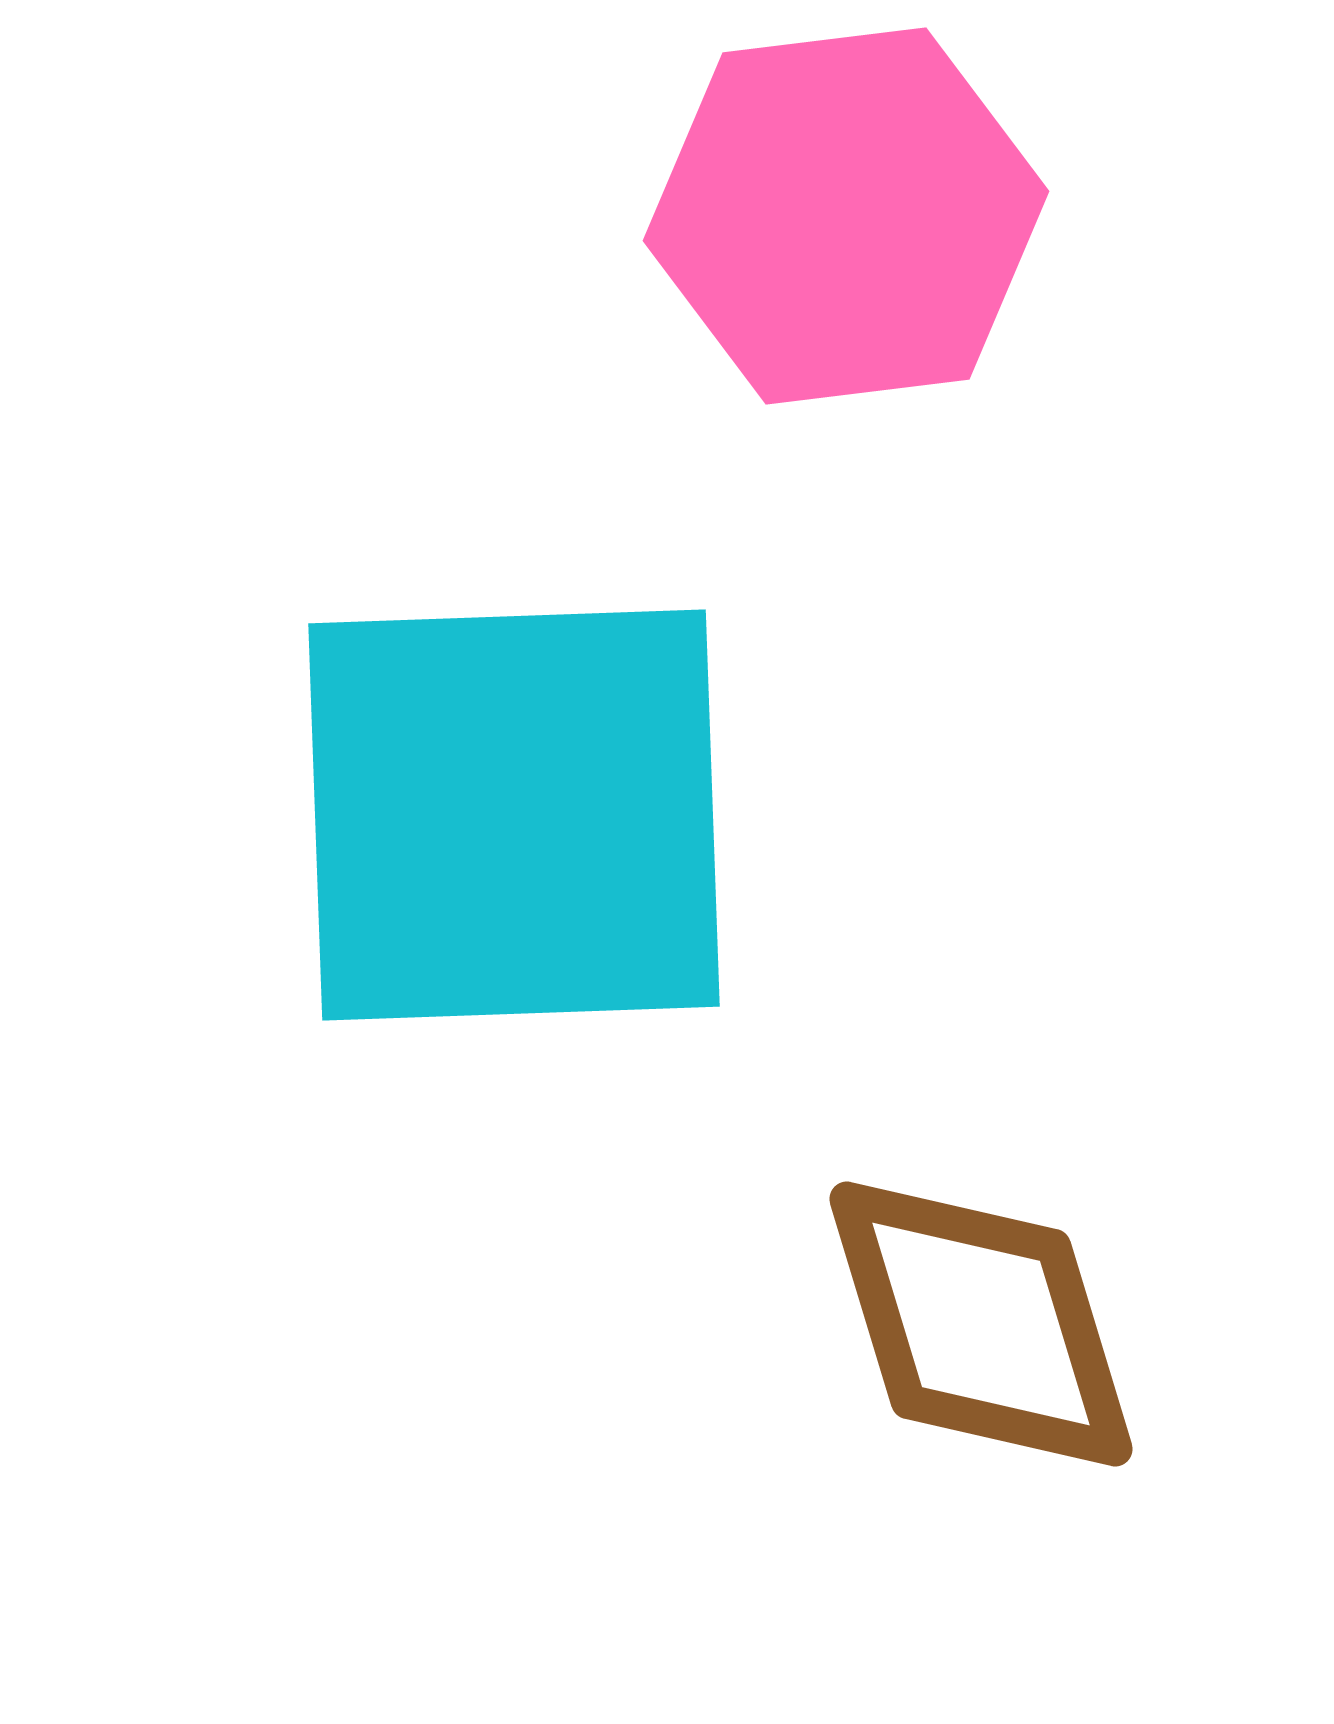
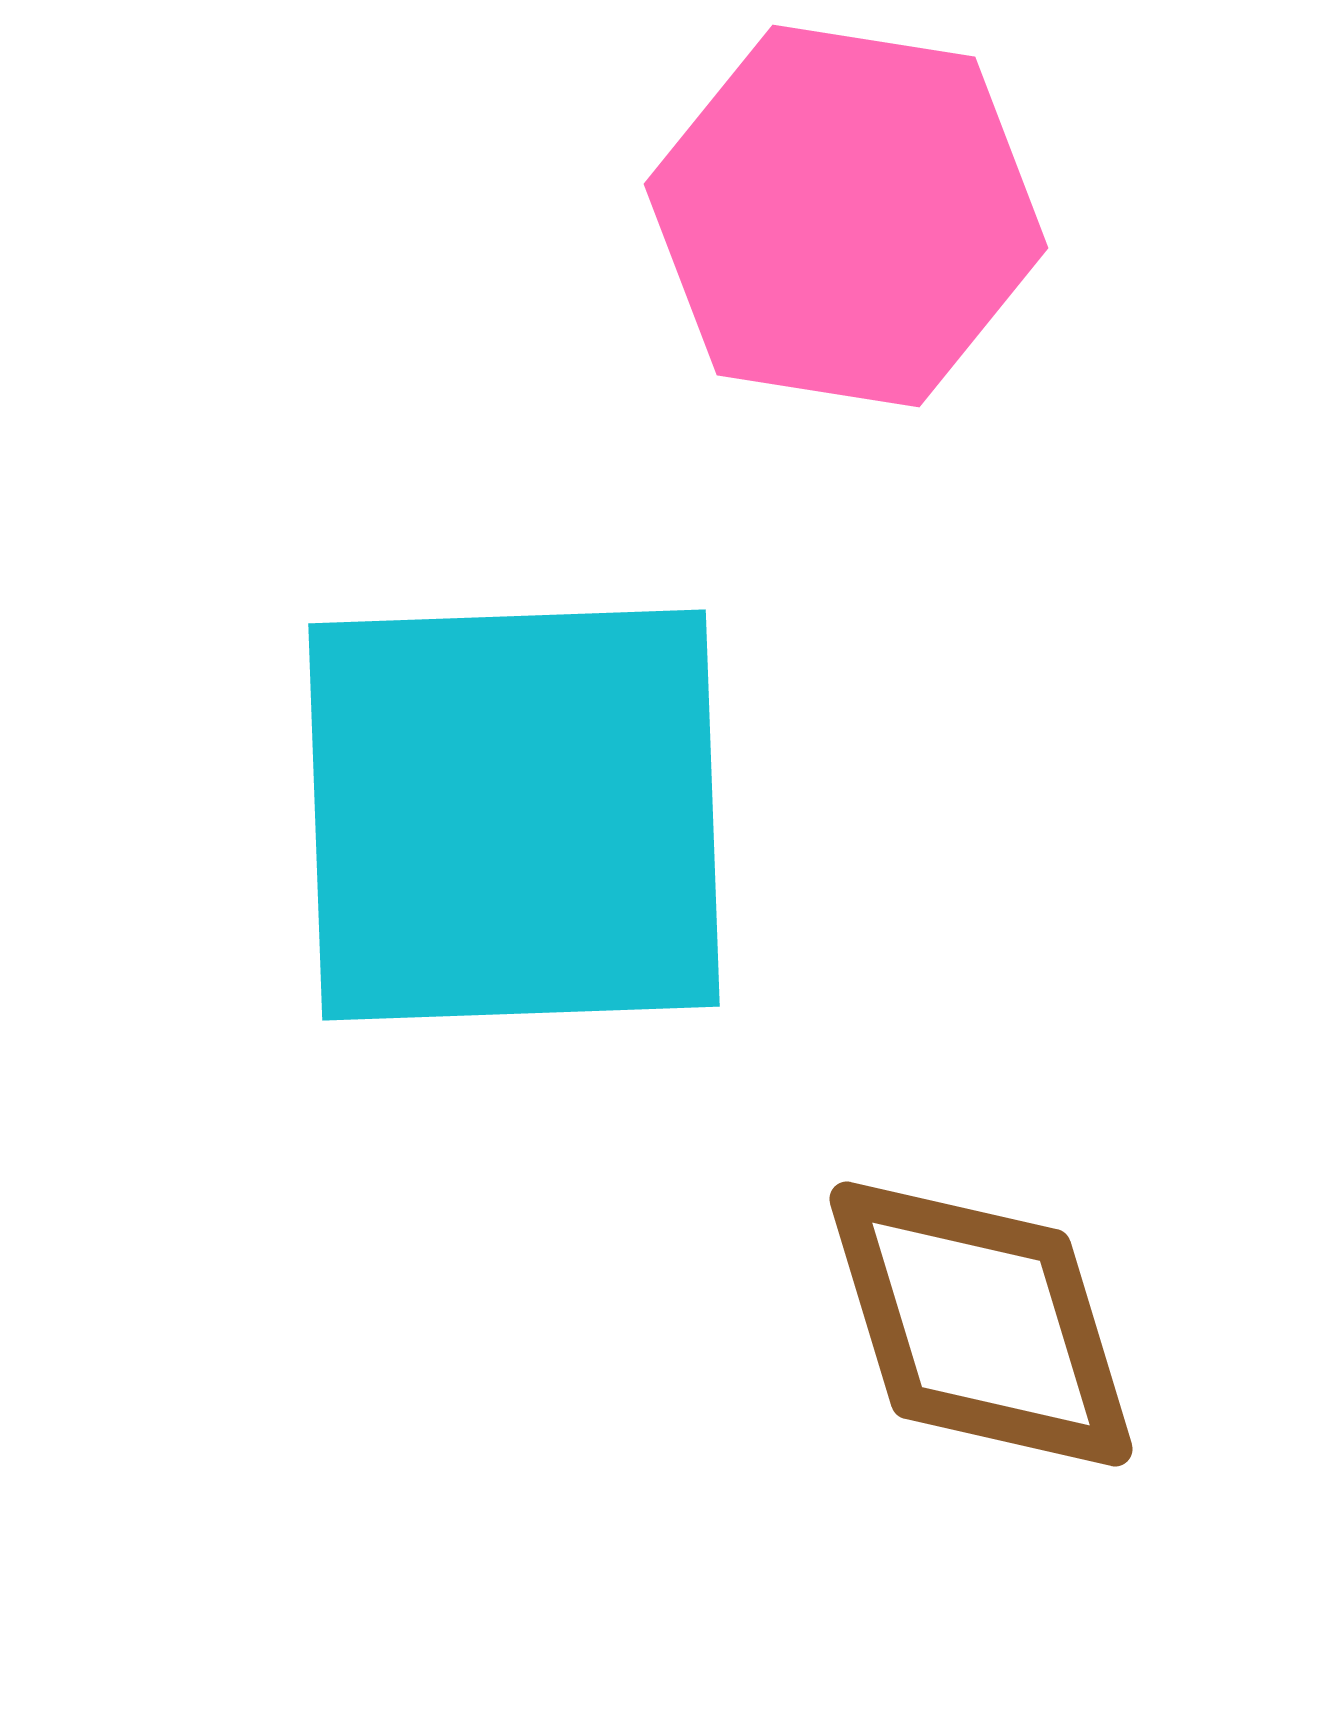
pink hexagon: rotated 16 degrees clockwise
